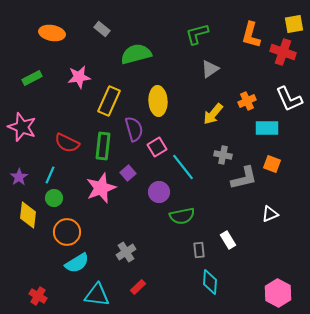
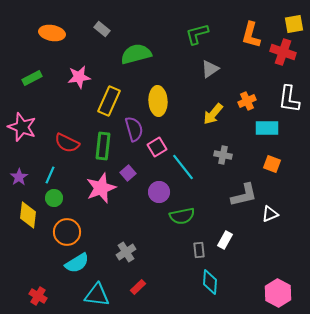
white L-shape at (289, 99): rotated 32 degrees clockwise
gray L-shape at (244, 178): moved 17 px down
white rectangle at (228, 240): moved 3 px left; rotated 60 degrees clockwise
